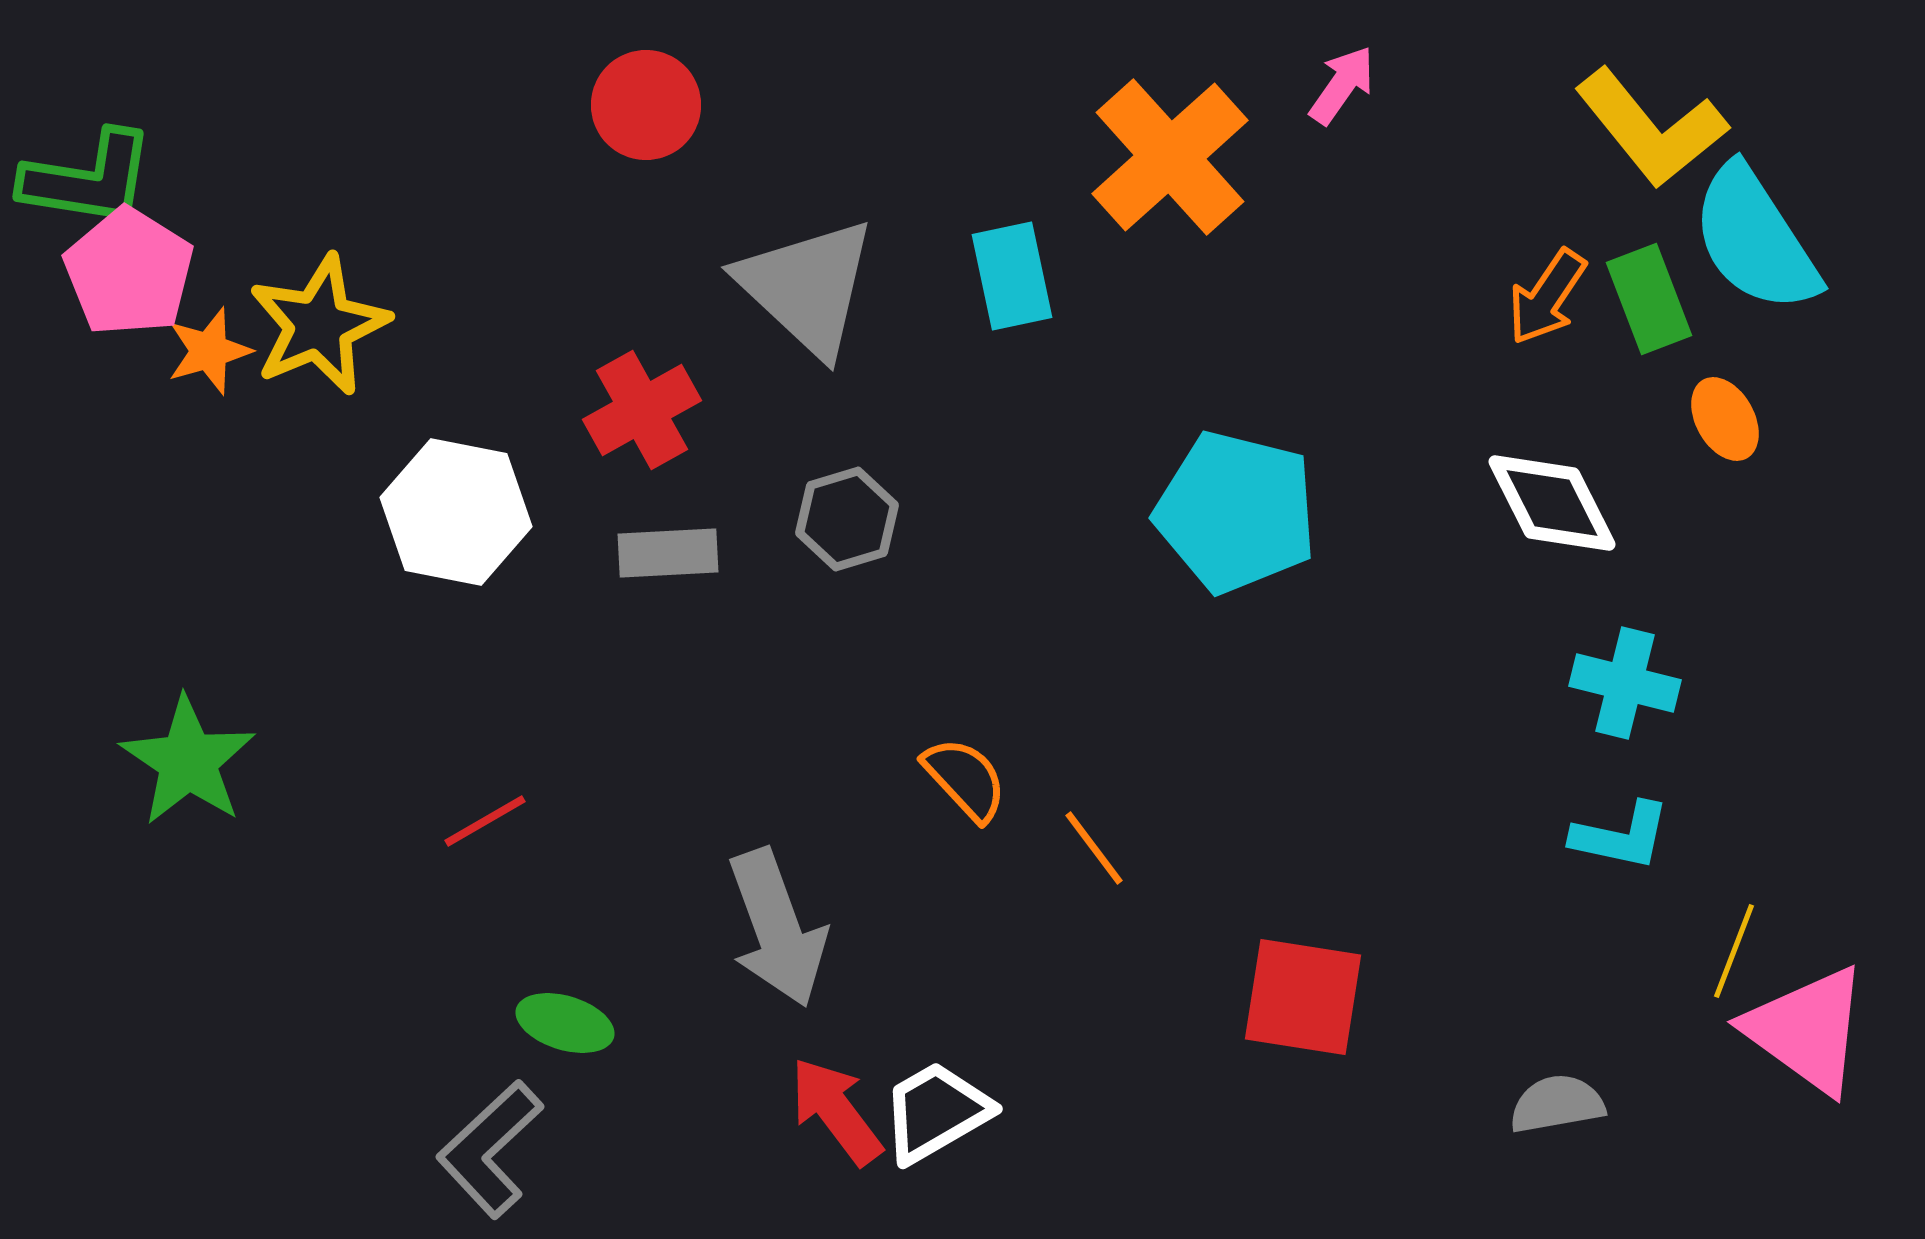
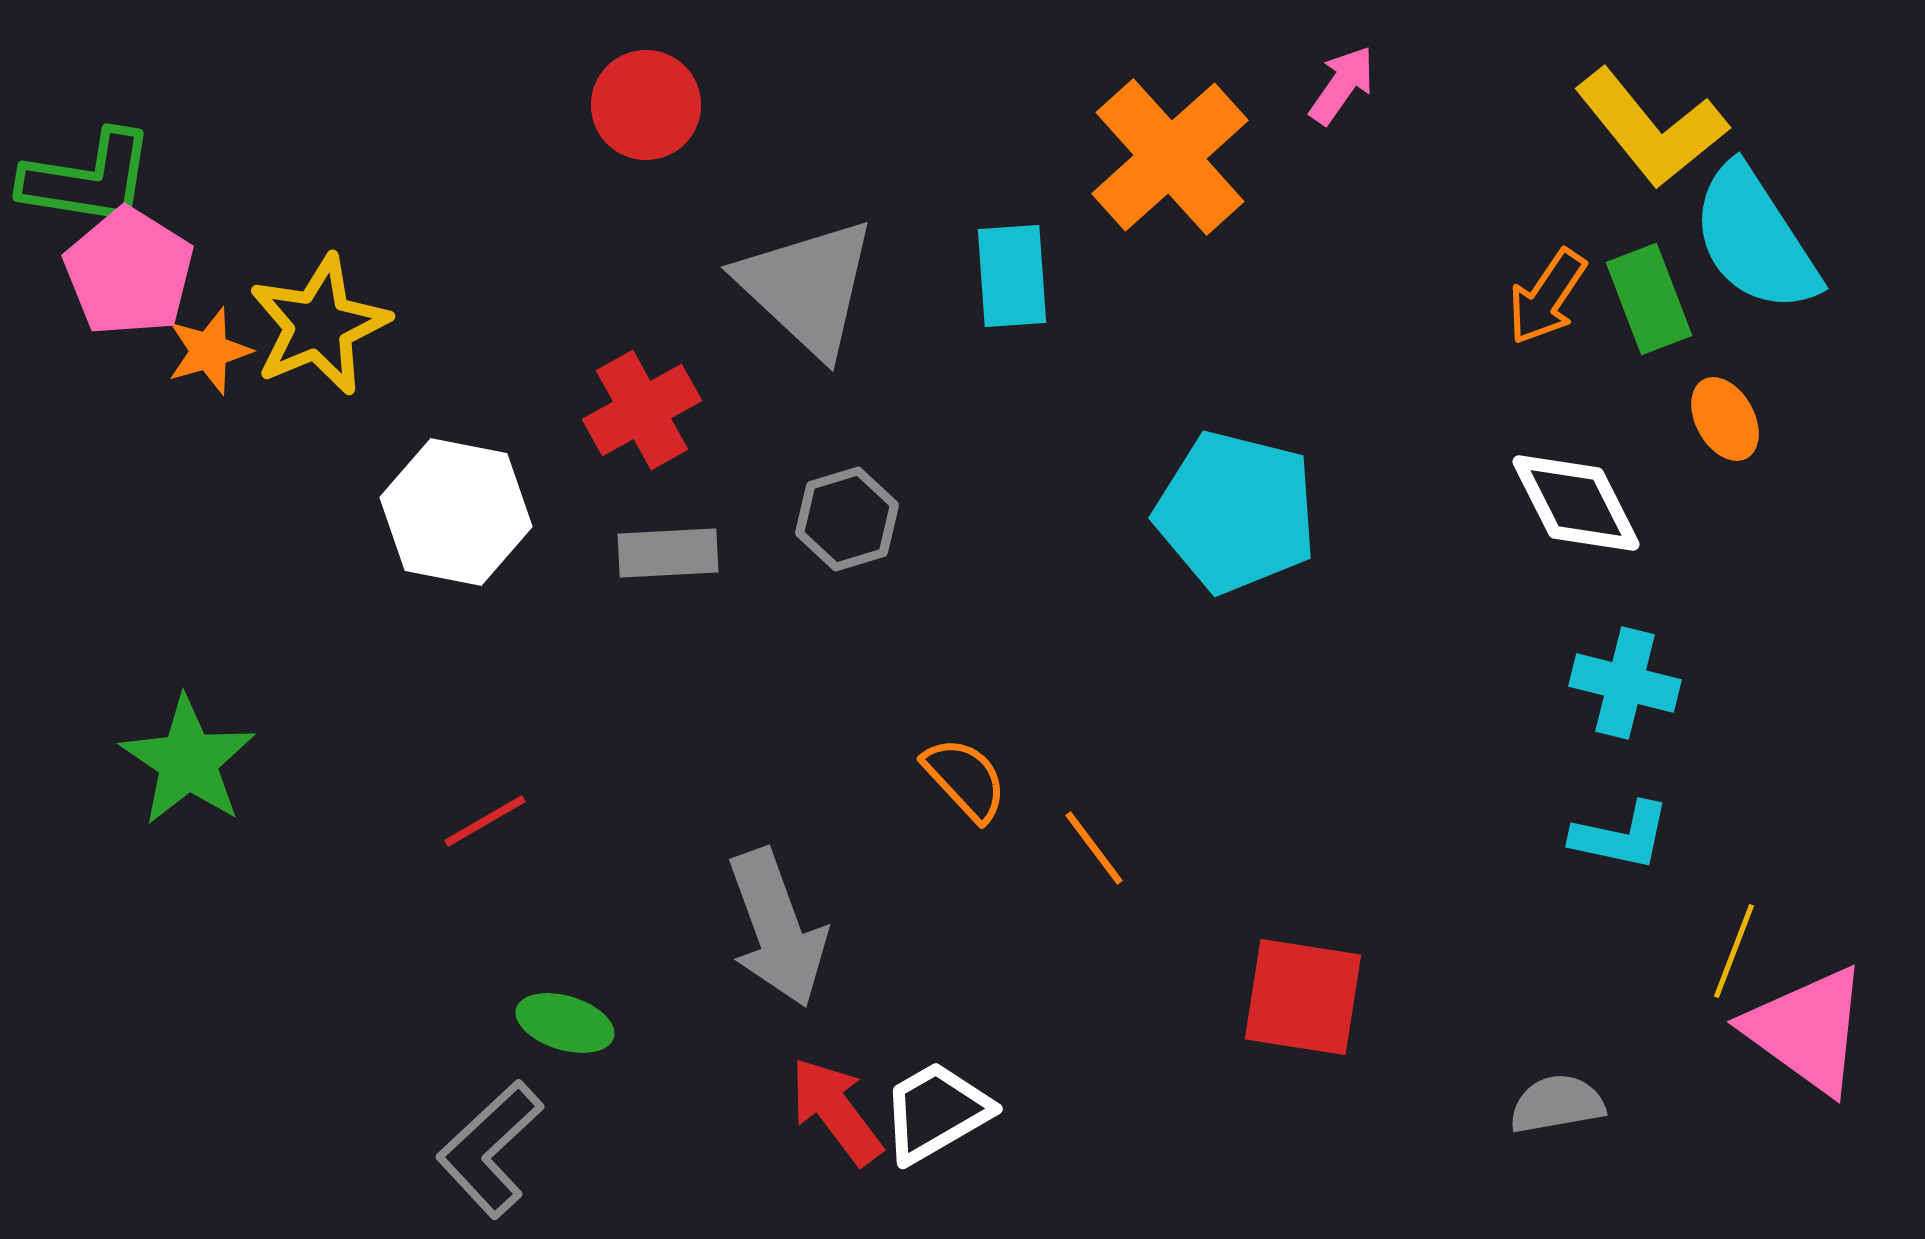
cyan rectangle: rotated 8 degrees clockwise
white diamond: moved 24 px right
